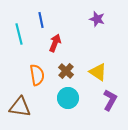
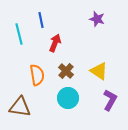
yellow triangle: moved 1 px right, 1 px up
